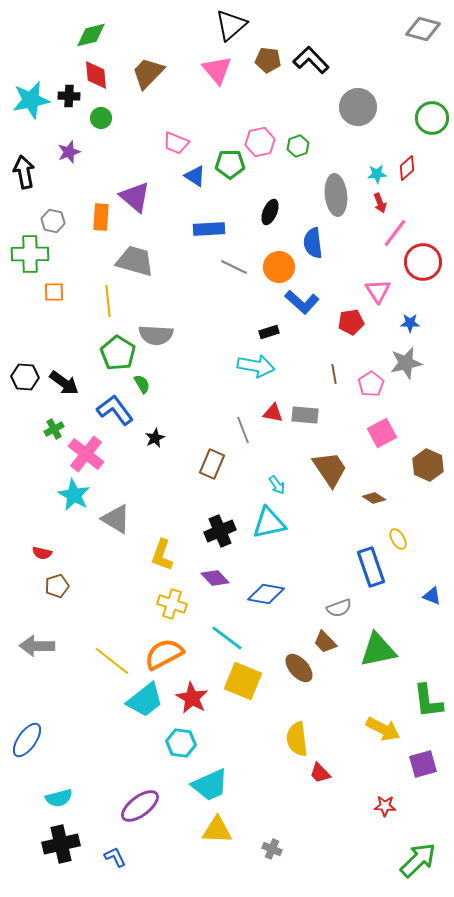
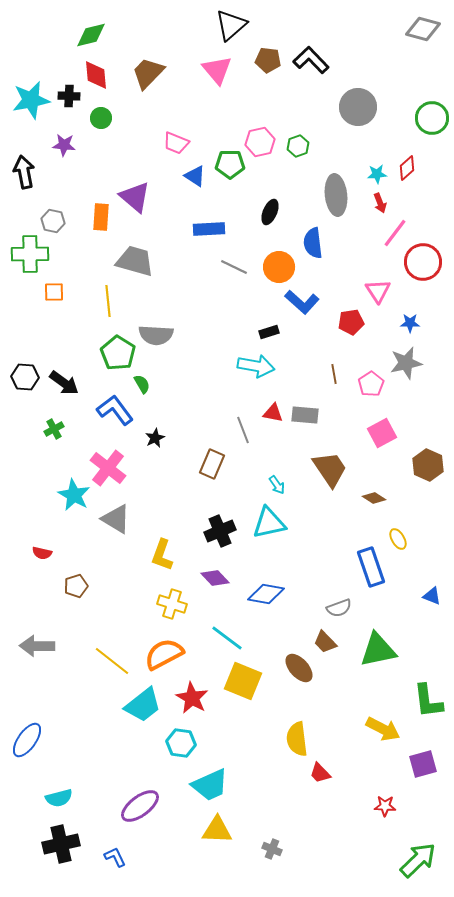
purple star at (69, 152): moved 5 px left, 7 px up; rotated 25 degrees clockwise
pink cross at (86, 454): moved 22 px right, 14 px down
brown pentagon at (57, 586): moved 19 px right
cyan trapezoid at (145, 700): moved 2 px left, 5 px down
